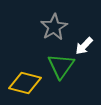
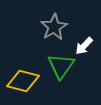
yellow diamond: moved 2 px left, 2 px up
